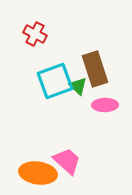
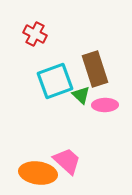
green triangle: moved 3 px right, 9 px down
